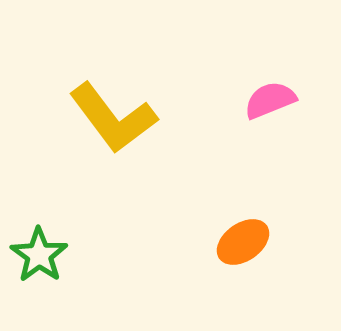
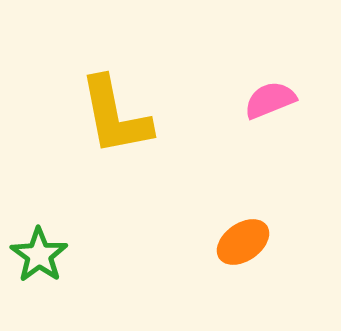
yellow L-shape: moved 2 px right, 2 px up; rotated 26 degrees clockwise
